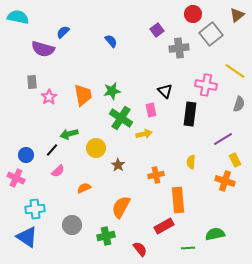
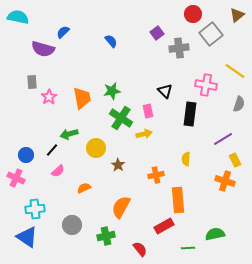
purple square at (157, 30): moved 3 px down
orange trapezoid at (83, 95): moved 1 px left, 3 px down
pink rectangle at (151, 110): moved 3 px left, 1 px down
yellow semicircle at (191, 162): moved 5 px left, 3 px up
